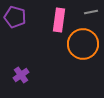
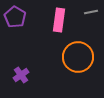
purple pentagon: rotated 15 degrees clockwise
orange circle: moved 5 px left, 13 px down
